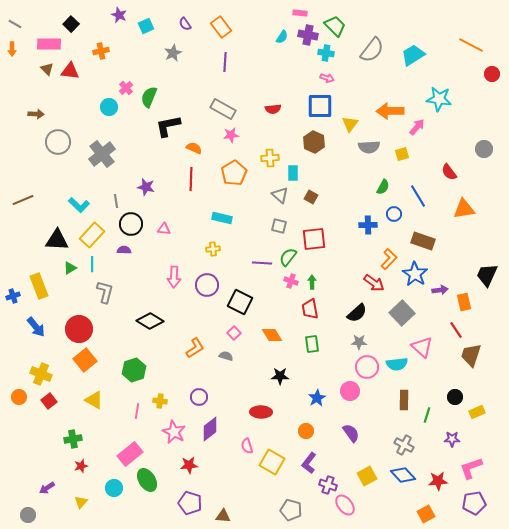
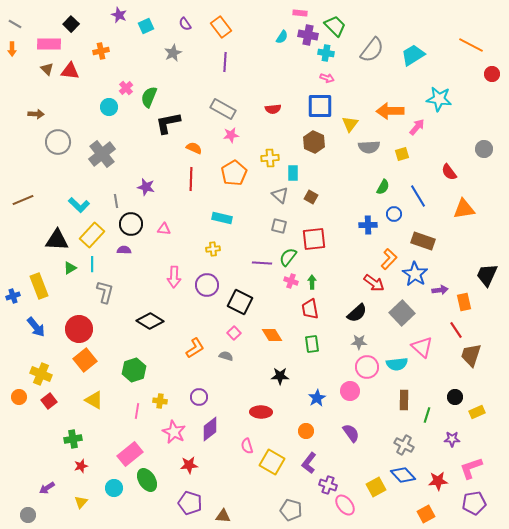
black L-shape at (168, 126): moved 3 px up
yellow square at (367, 476): moved 9 px right, 11 px down
